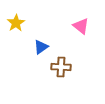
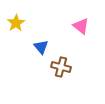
blue triangle: rotated 35 degrees counterclockwise
brown cross: rotated 12 degrees clockwise
